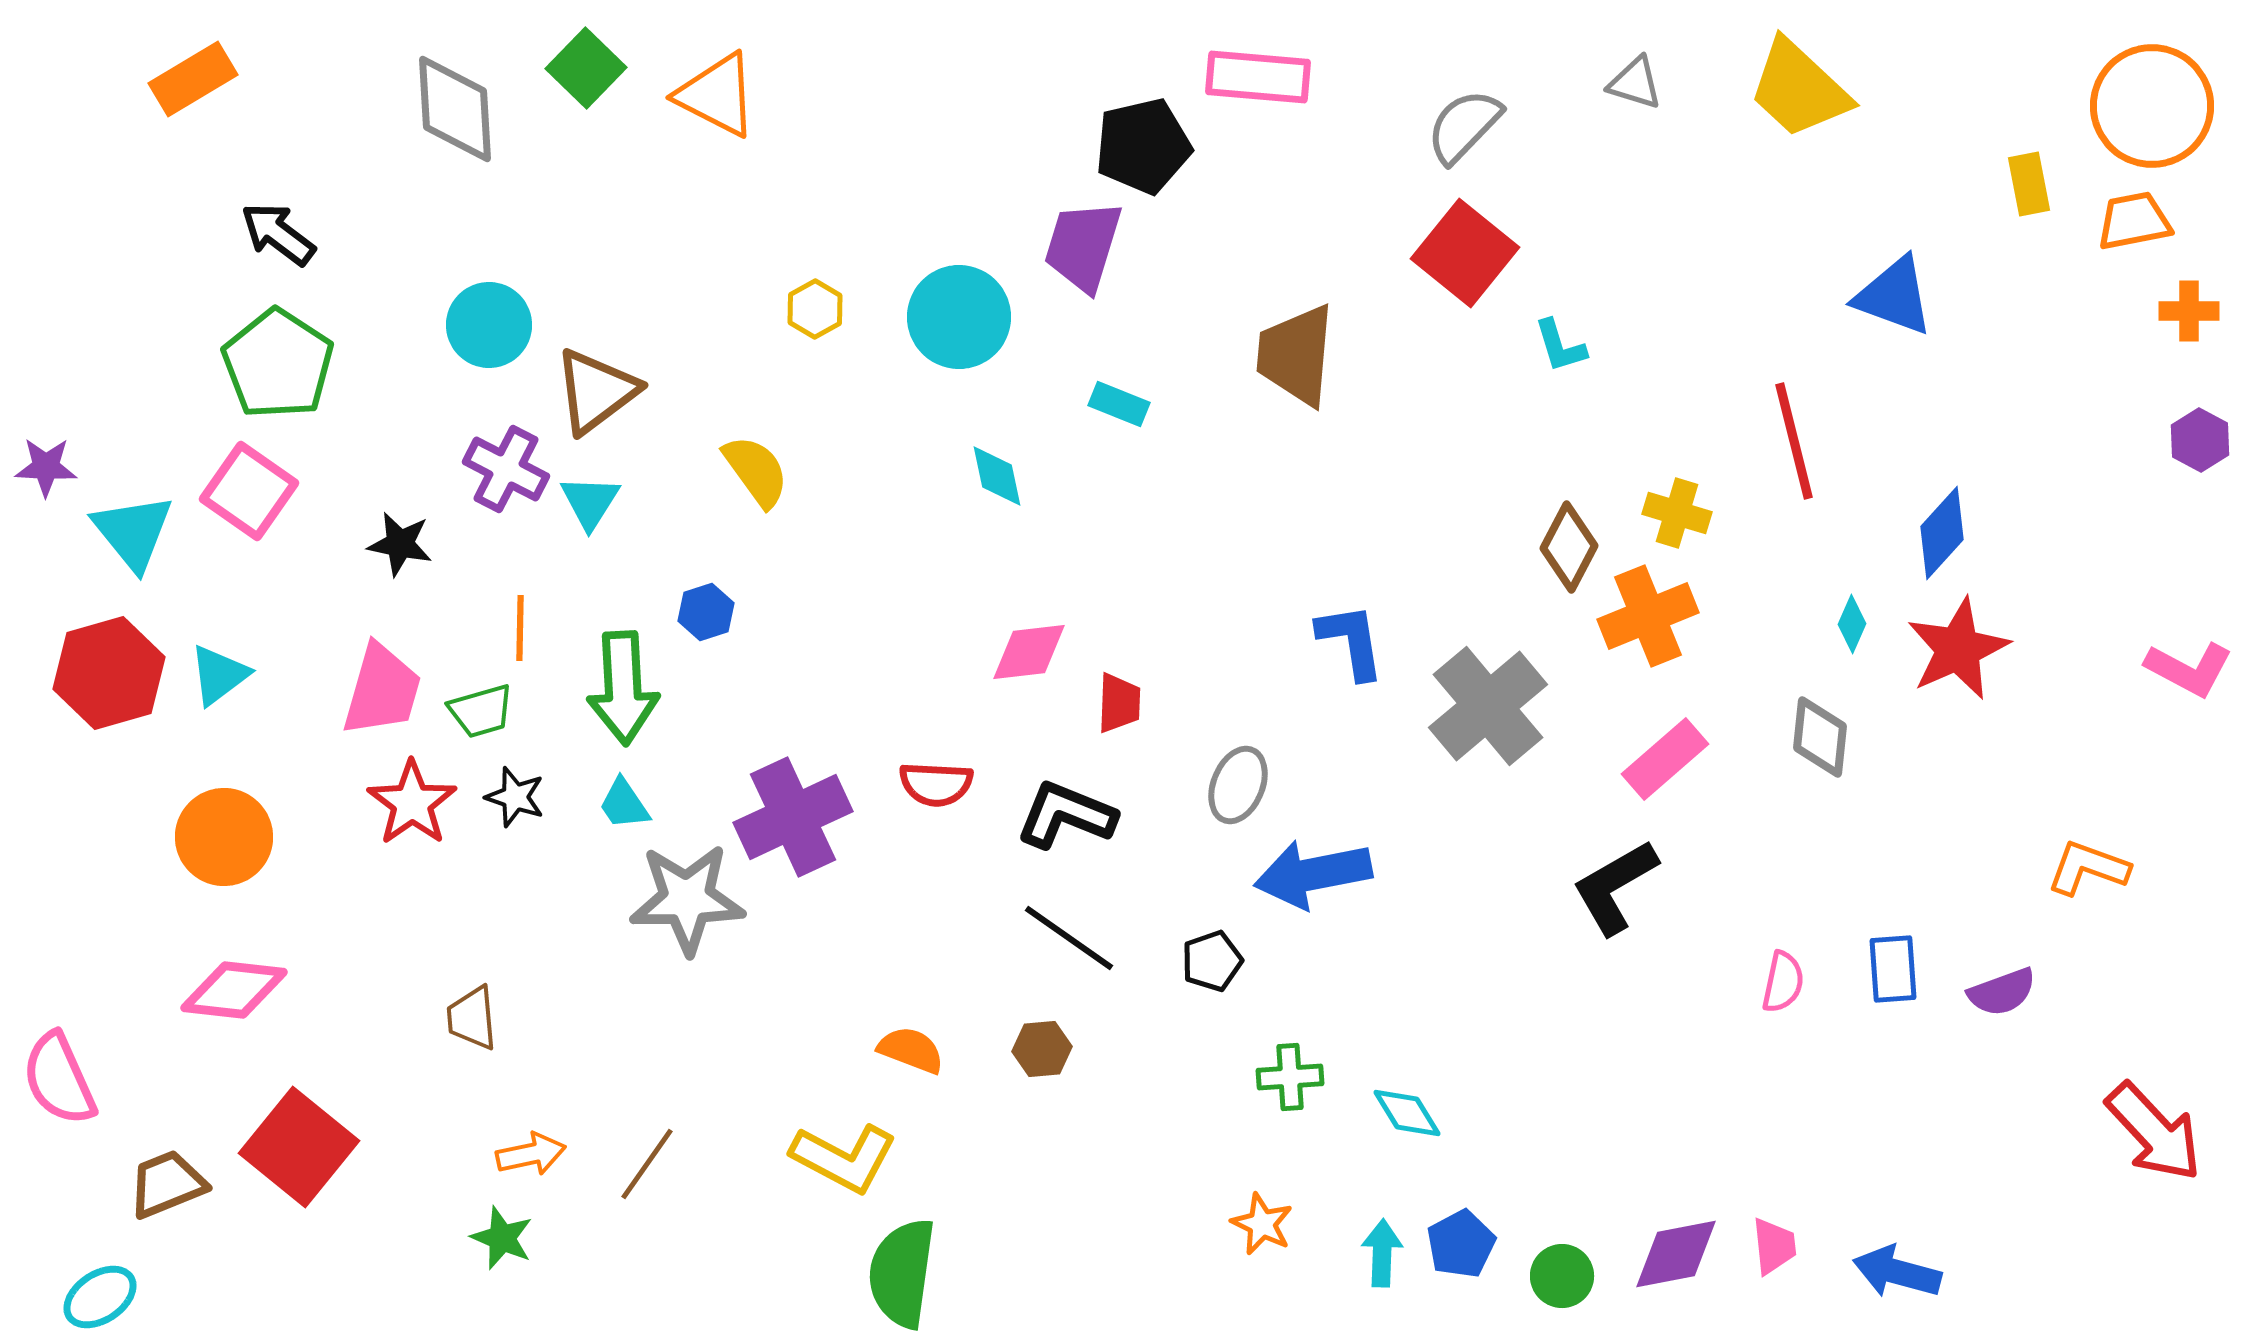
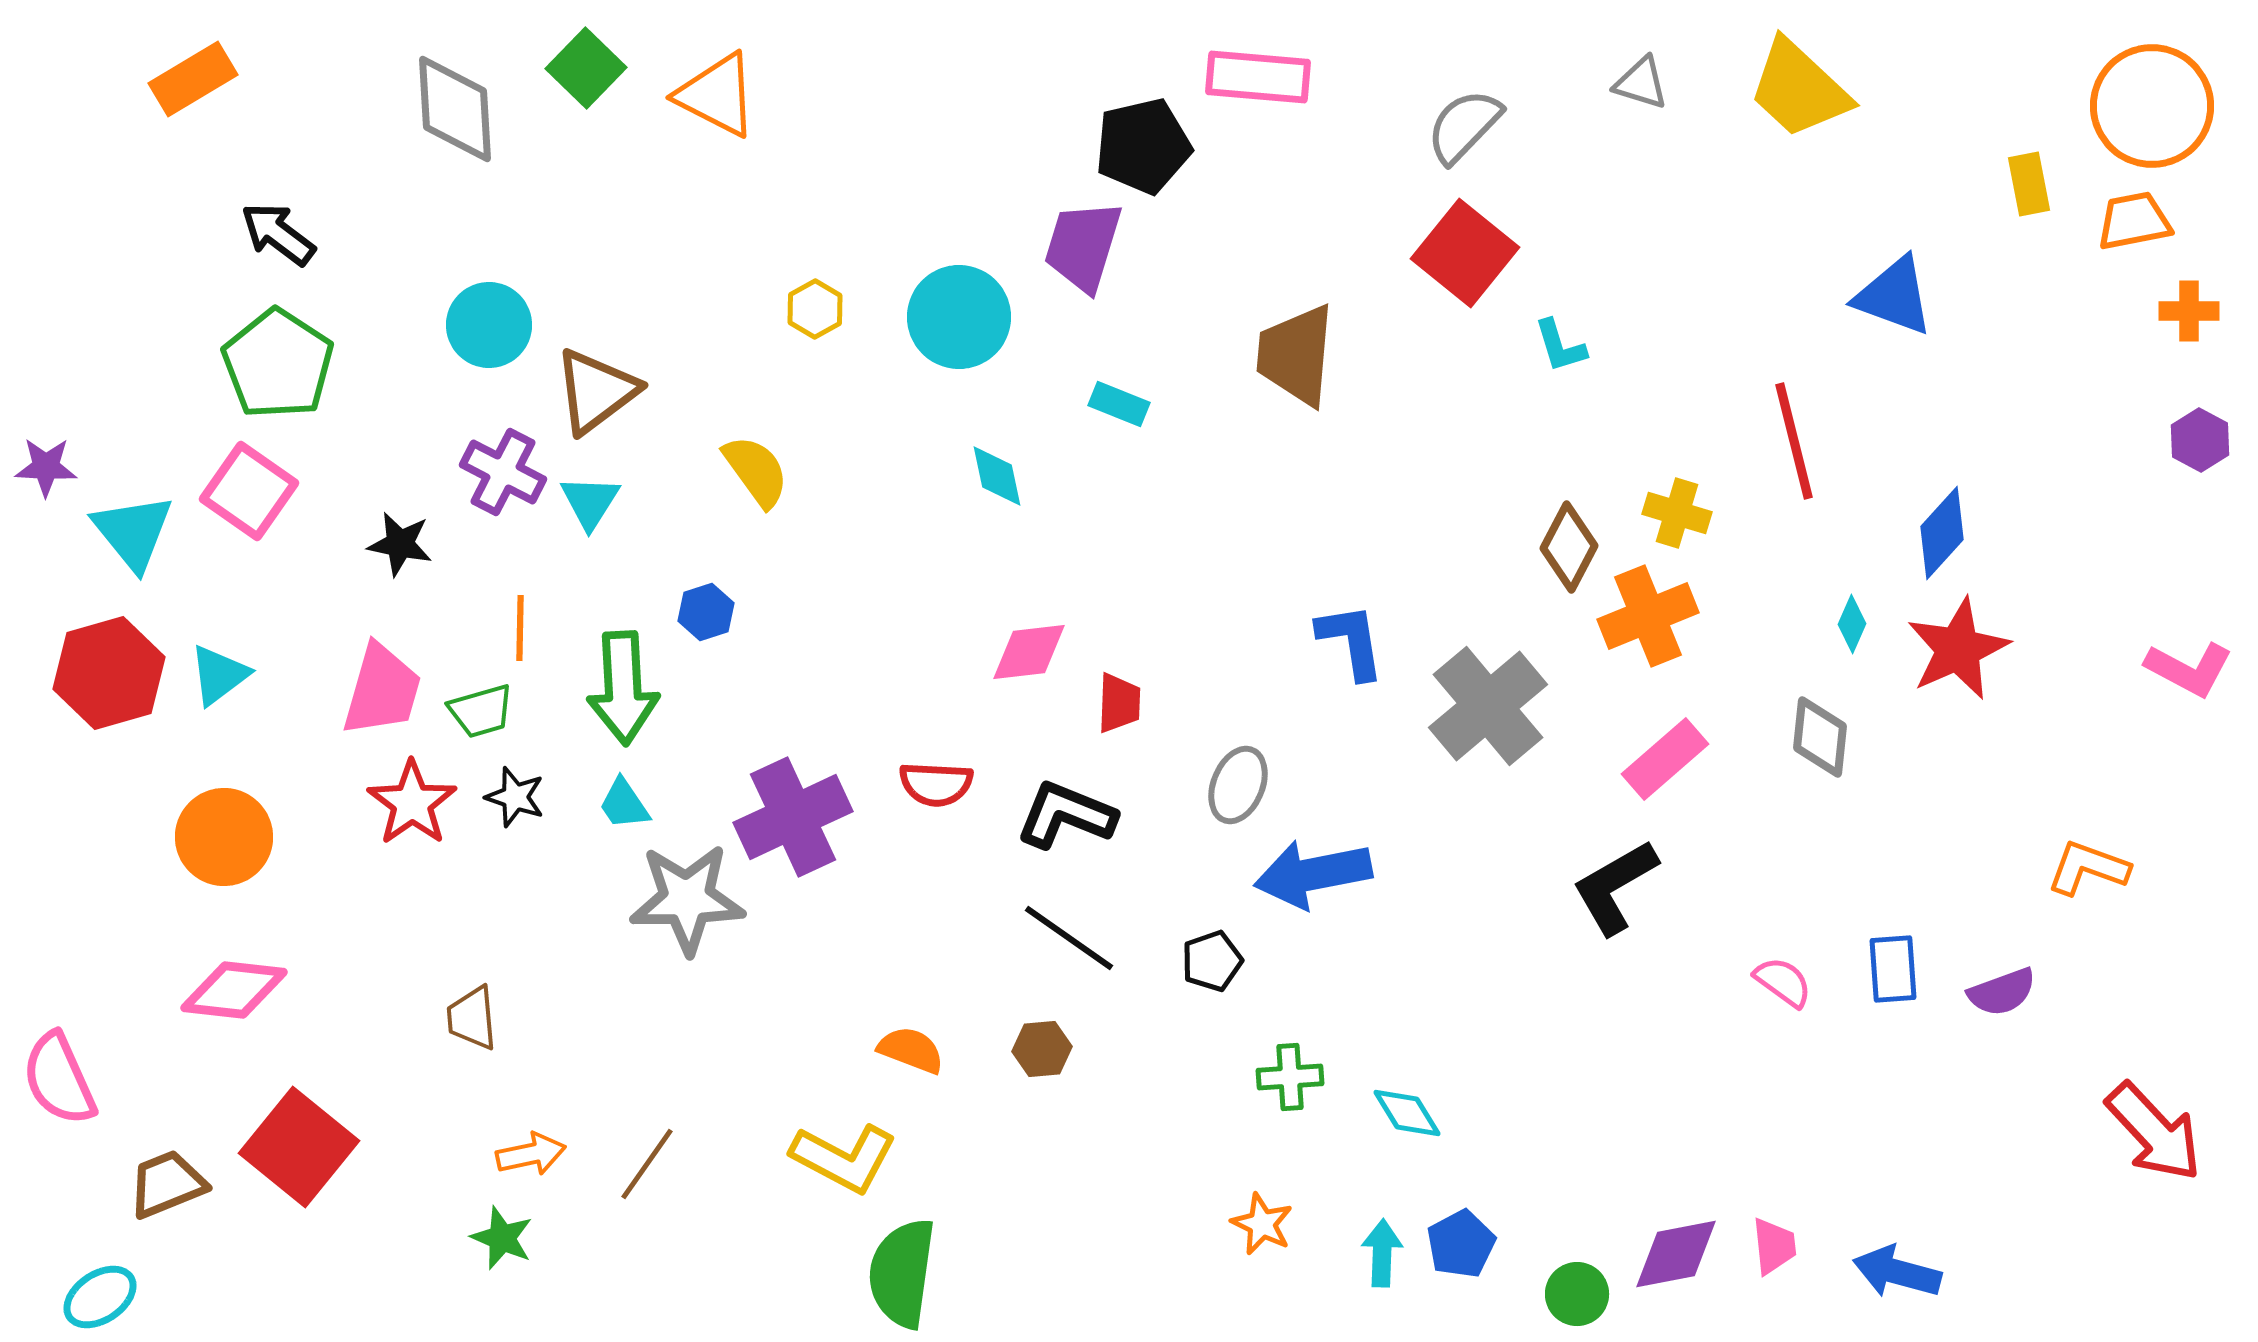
gray triangle at (1635, 83): moved 6 px right
purple cross at (506, 469): moved 3 px left, 3 px down
pink semicircle at (1783, 982): rotated 66 degrees counterclockwise
green circle at (1562, 1276): moved 15 px right, 18 px down
